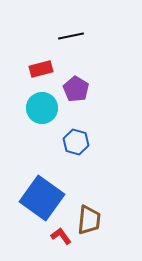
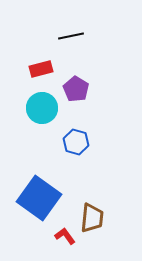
blue square: moved 3 px left
brown trapezoid: moved 3 px right, 2 px up
red L-shape: moved 4 px right
